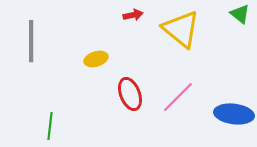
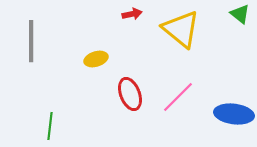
red arrow: moved 1 px left, 1 px up
